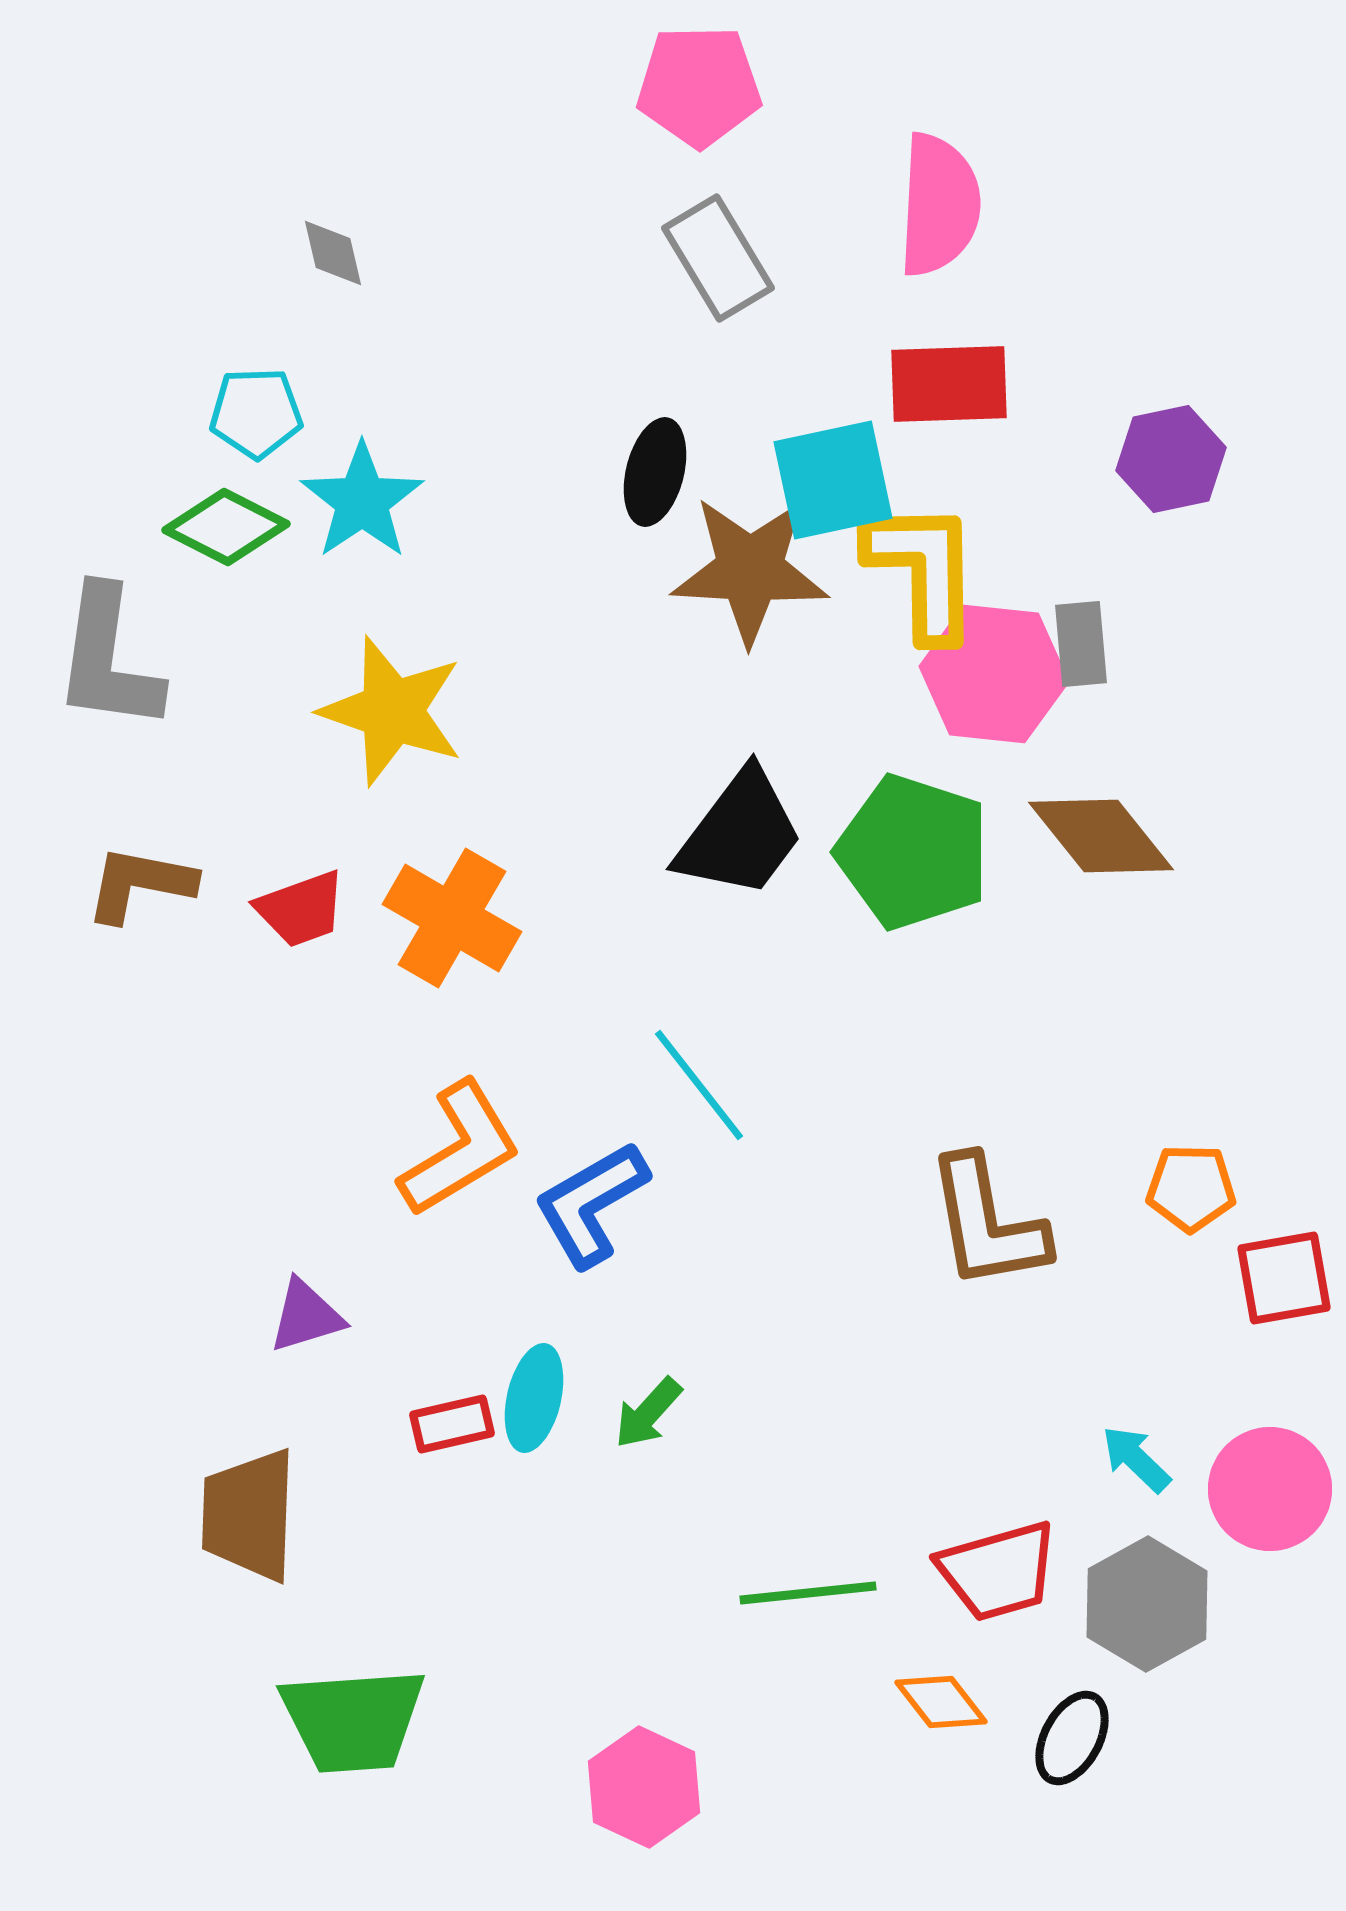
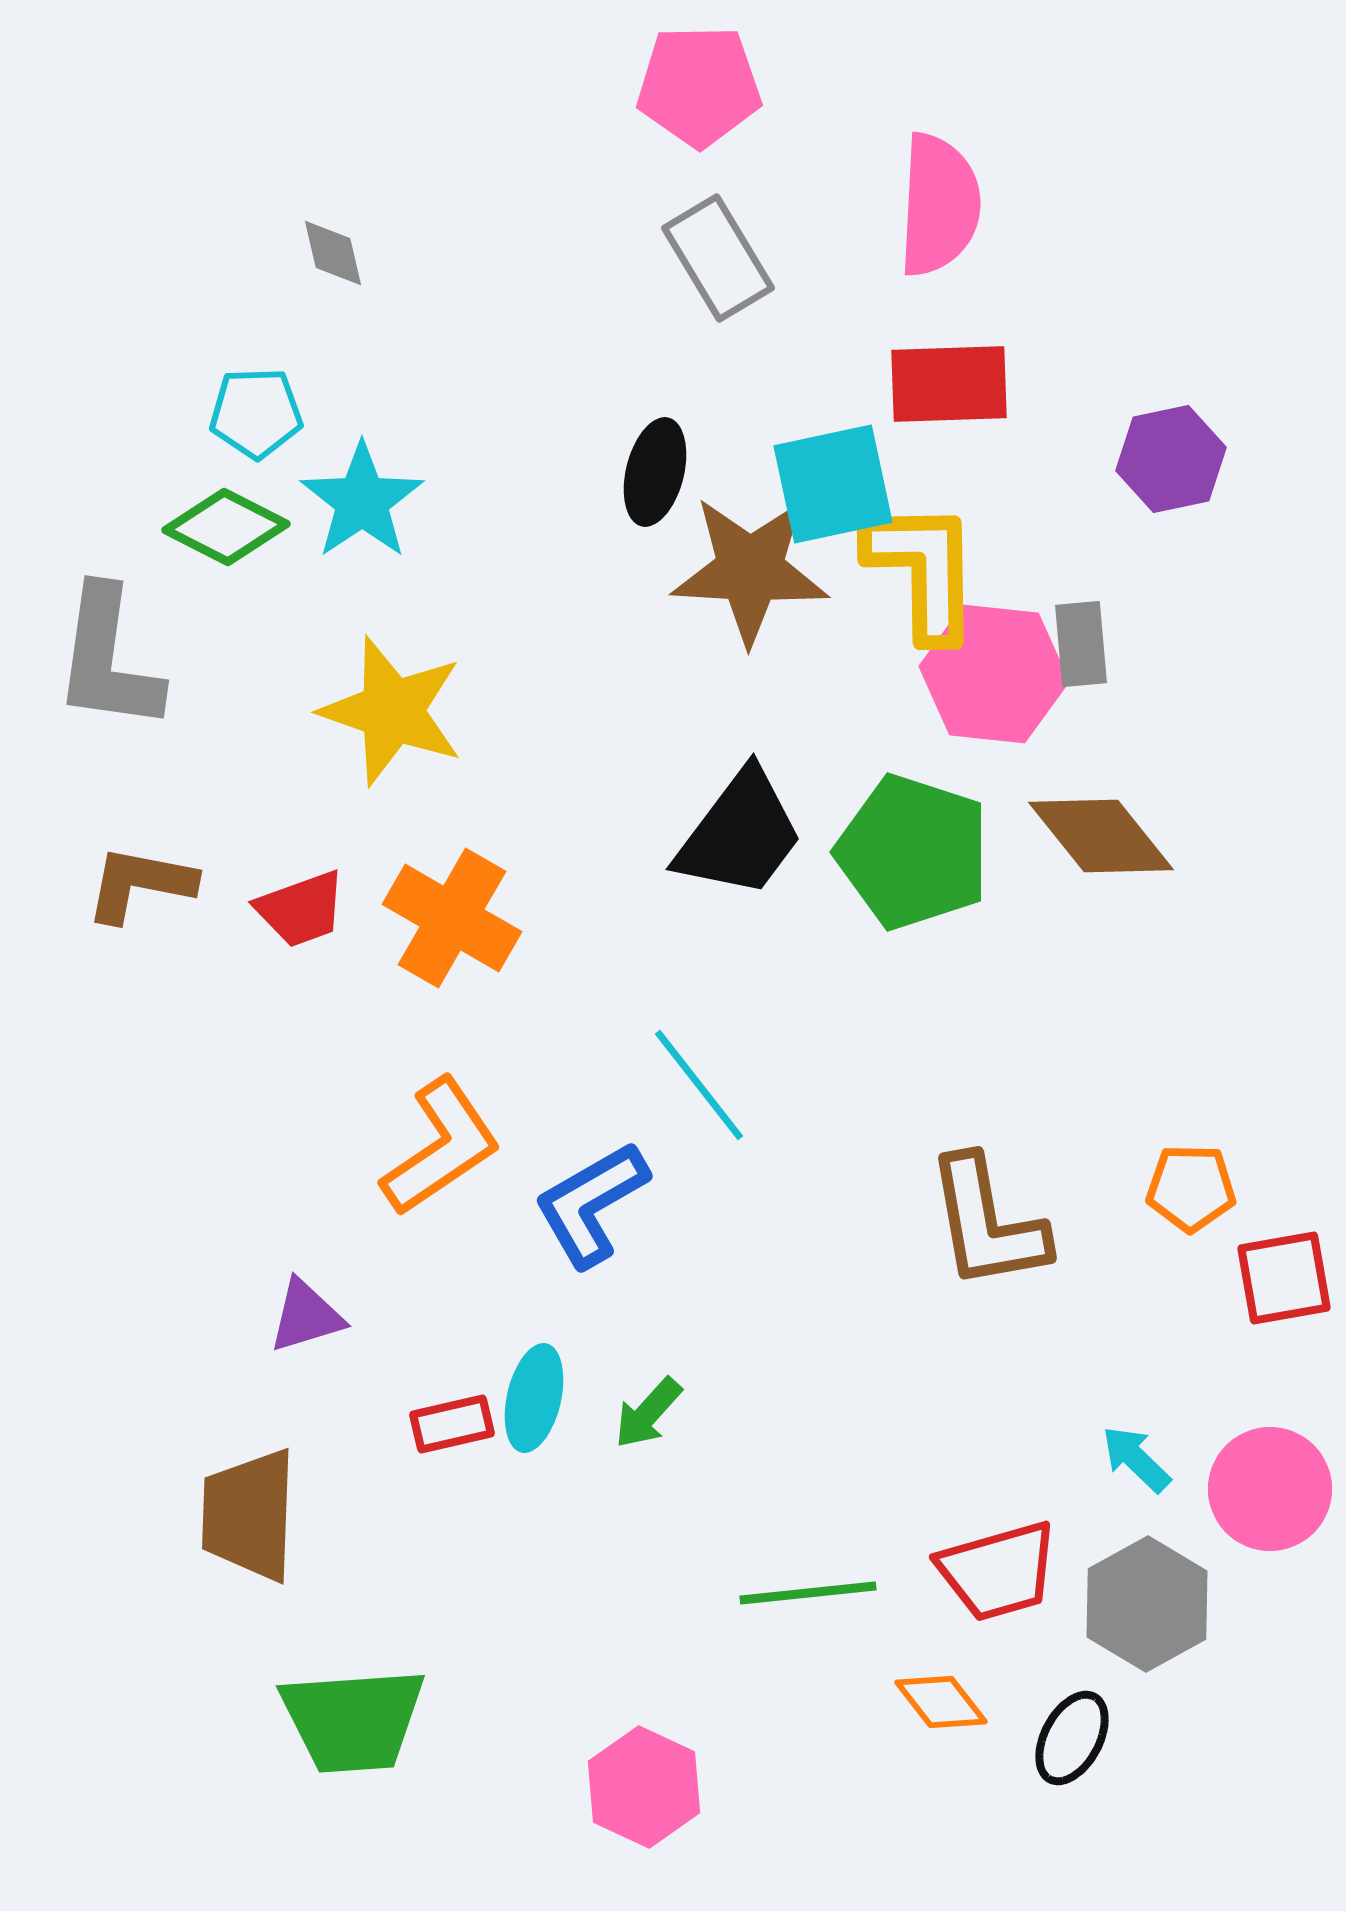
cyan square at (833, 480): moved 4 px down
orange L-shape at (460, 1149): moved 19 px left, 2 px up; rotated 3 degrees counterclockwise
